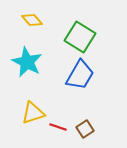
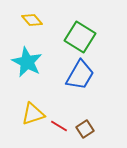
yellow triangle: moved 1 px down
red line: moved 1 px right, 1 px up; rotated 12 degrees clockwise
